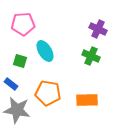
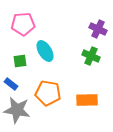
green square: rotated 24 degrees counterclockwise
